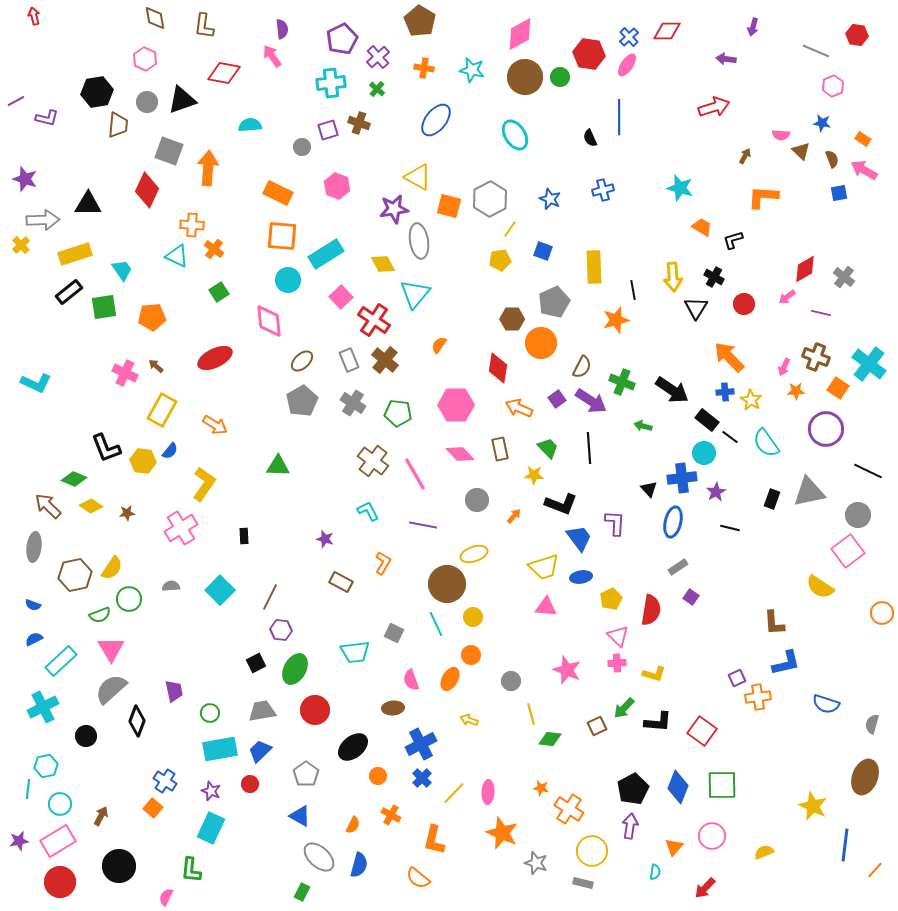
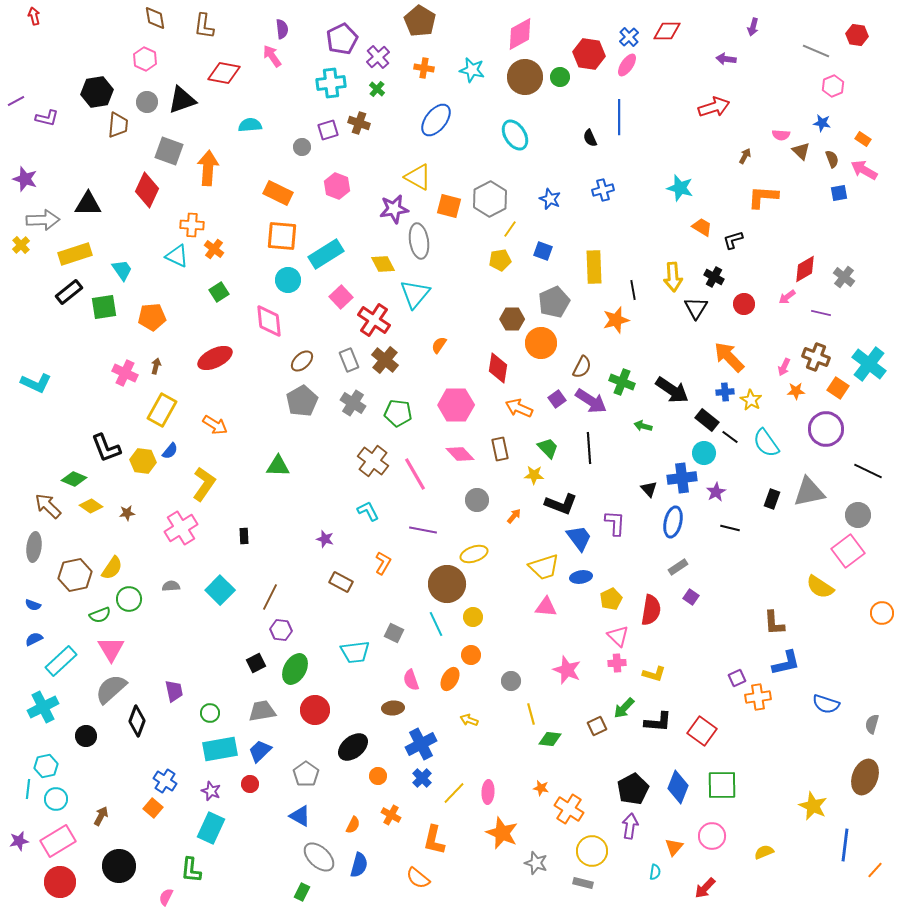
brown arrow at (156, 366): rotated 63 degrees clockwise
purple line at (423, 525): moved 5 px down
cyan circle at (60, 804): moved 4 px left, 5 px up
